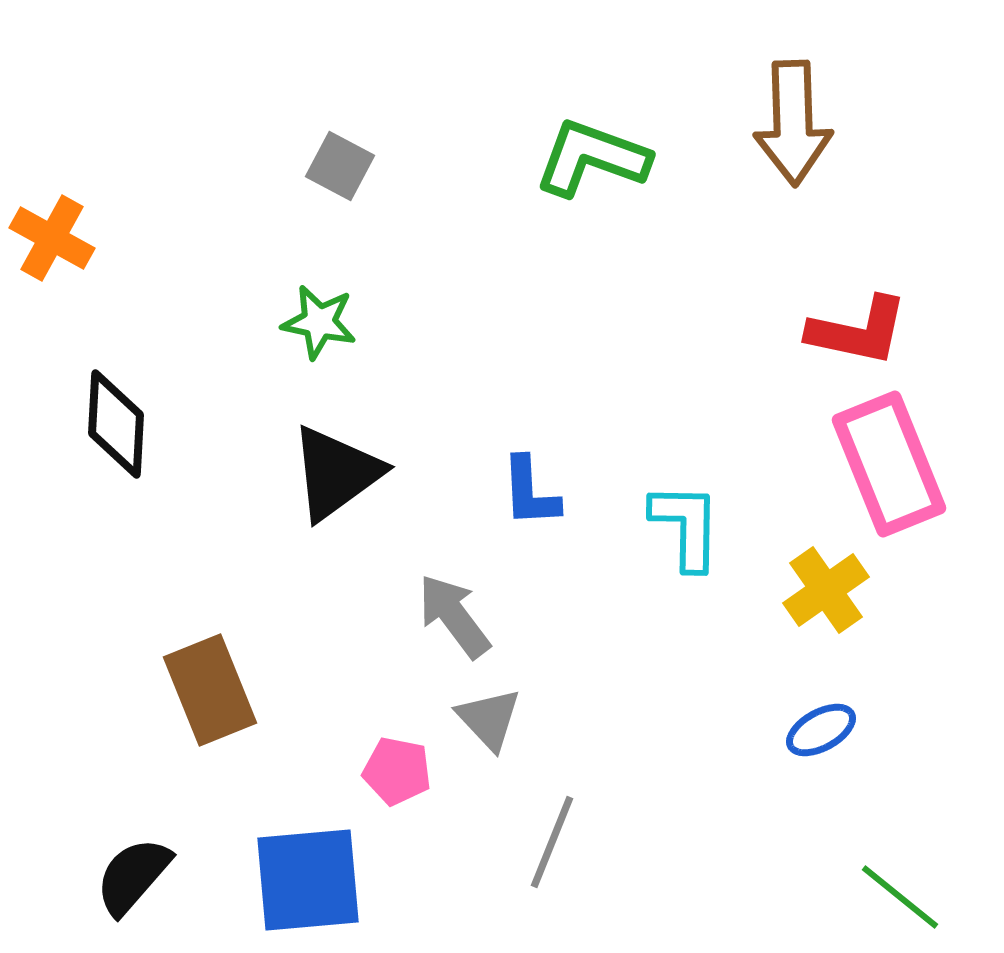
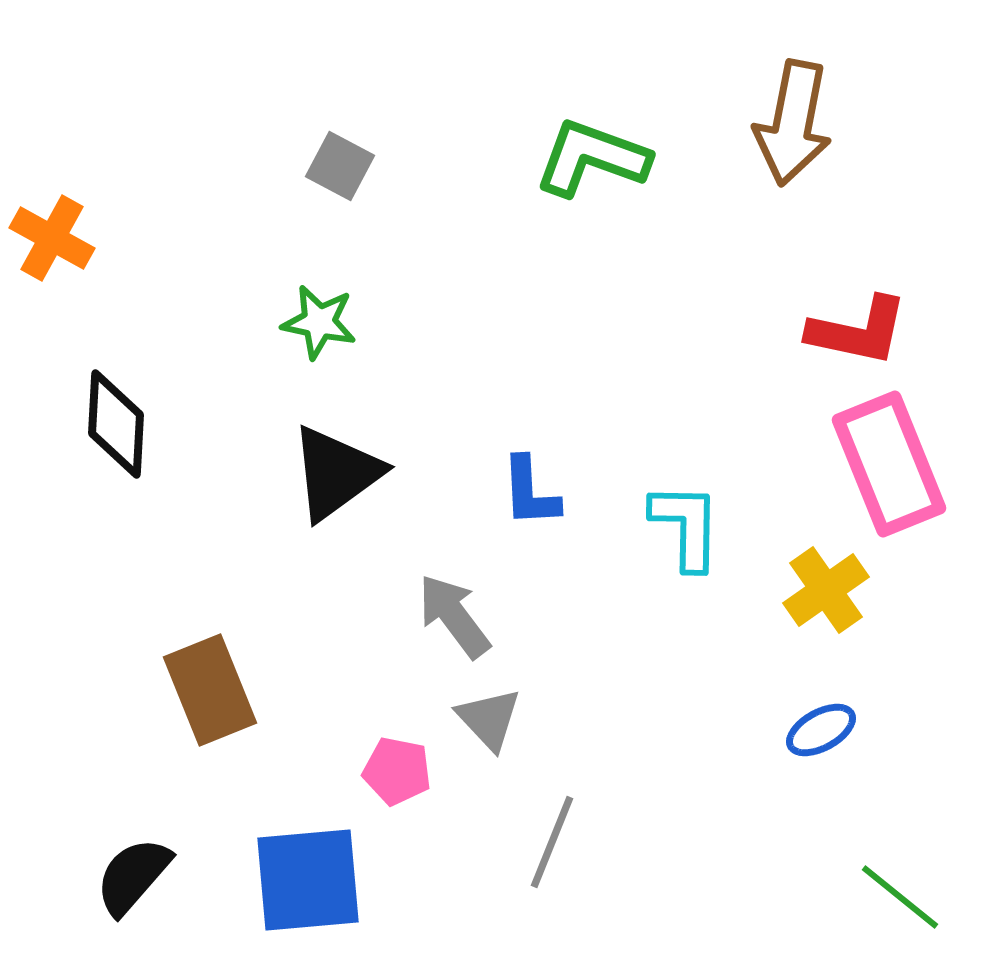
brown arrow: rotated 13 degrees clockwise
